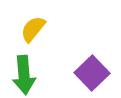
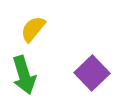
green arrow: rotated 12 degrees counterclockwise
